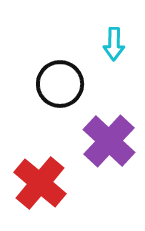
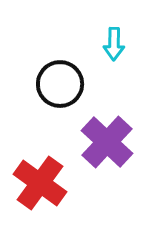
purple cross: moved 2 px left, 1 px down
red cross: rotated 4 degrees counterclockwise
